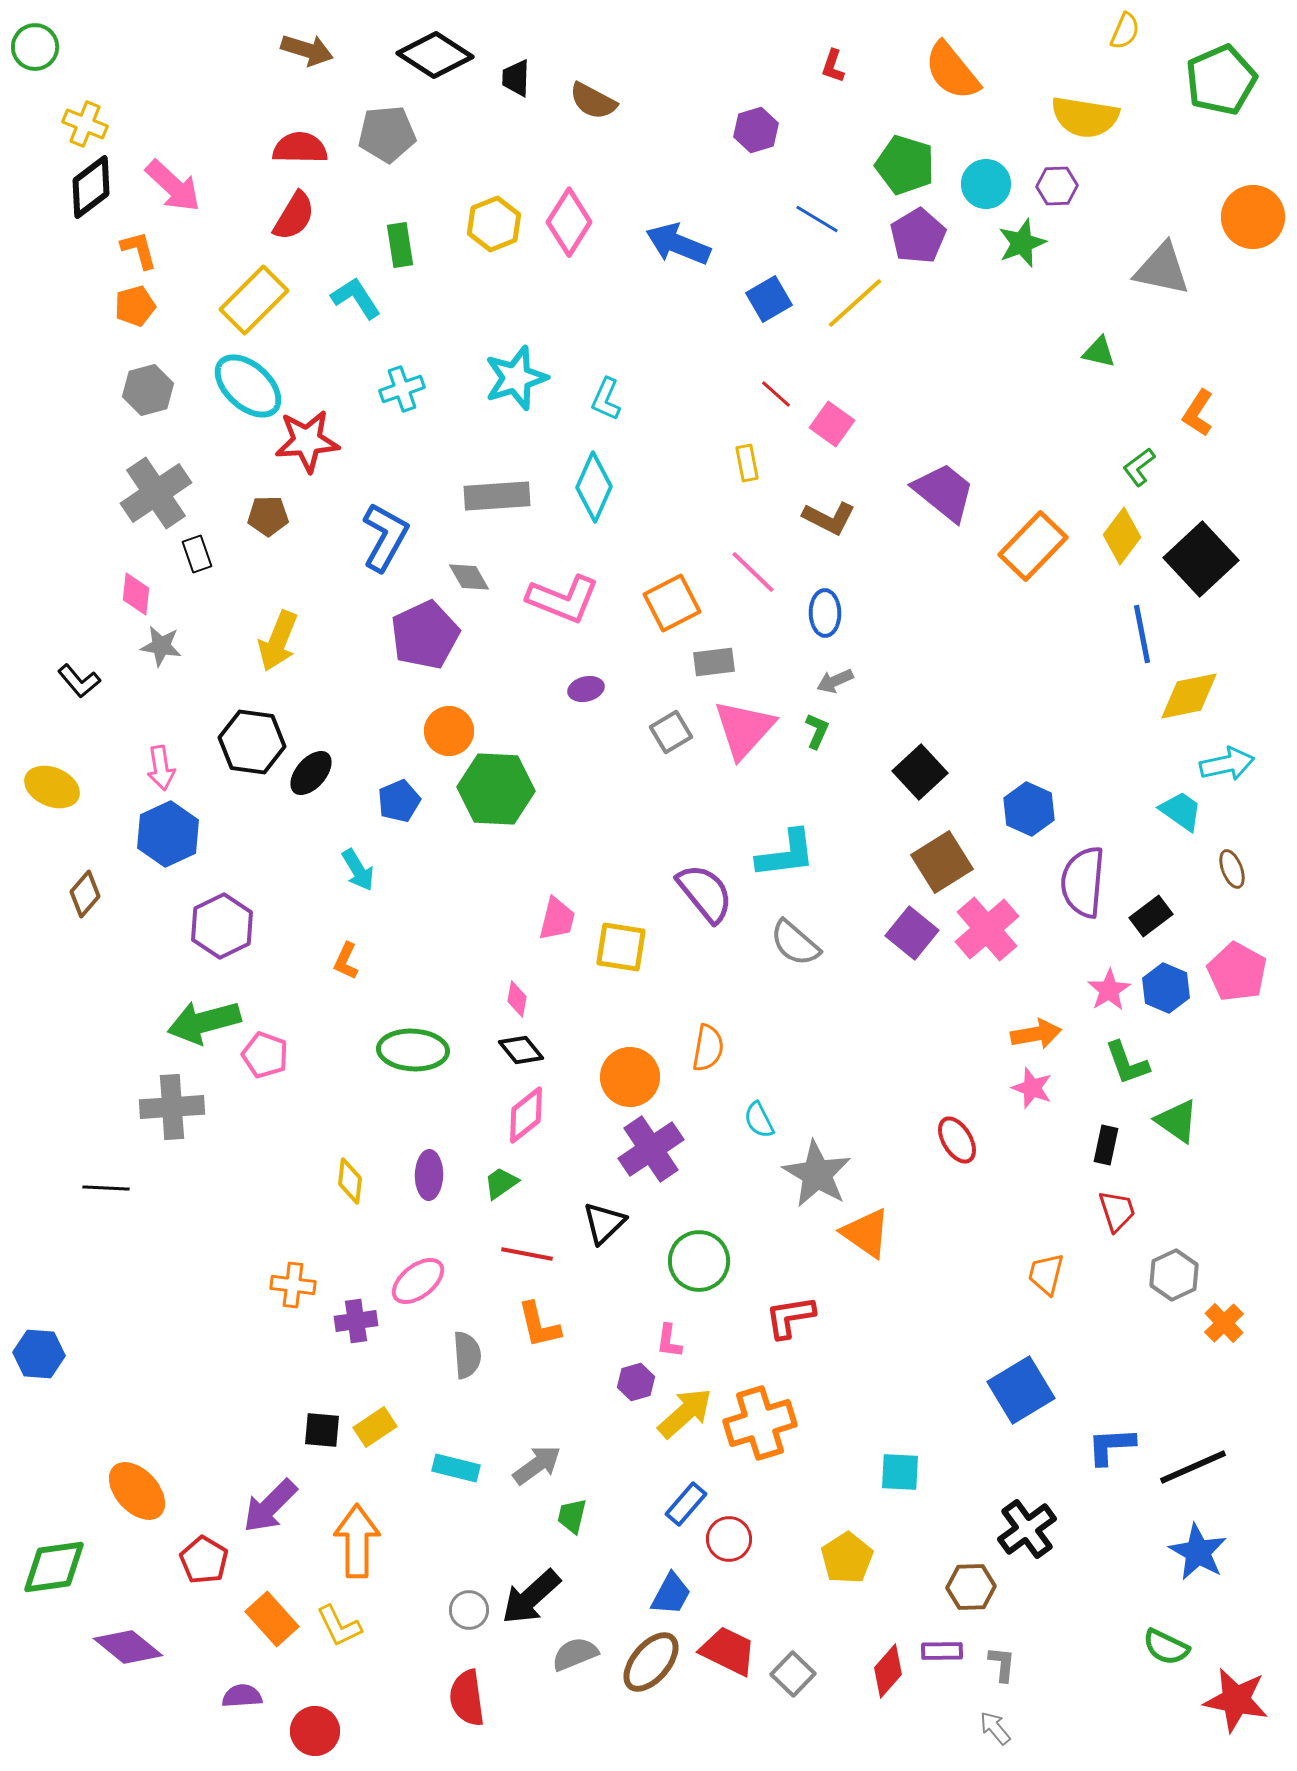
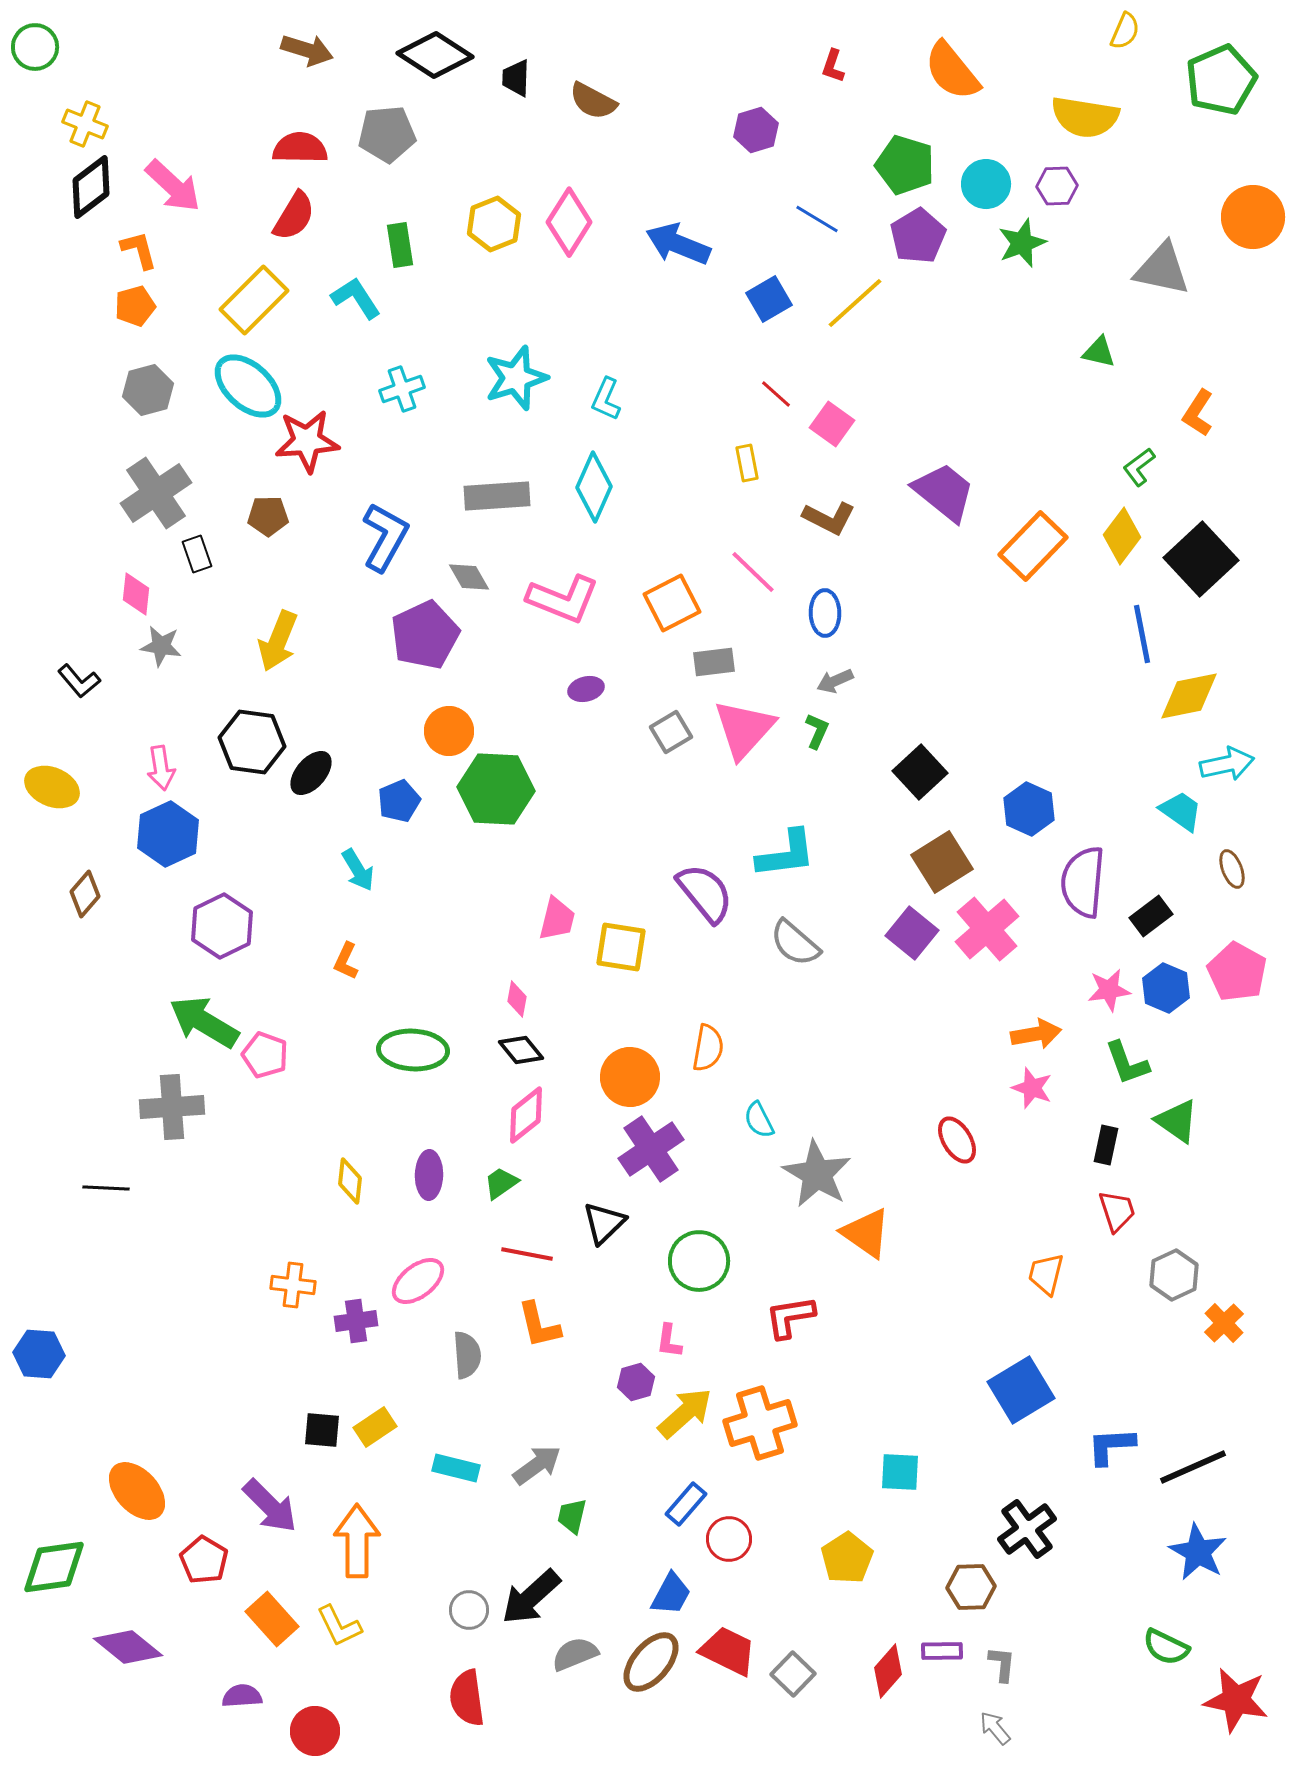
pink star at (1109, 990): rotated 24 degrees clockwise
green arrow at (204, 1022): rotated 46 degrees clockwise
purple arrow at (270, 1506): rotated 90 degrees counterclockwise
